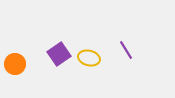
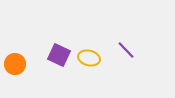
purple line: rotated 12 degrees counterclockwise
purple square: moved 1 px down; rotated 30 degrees counterclockwise
